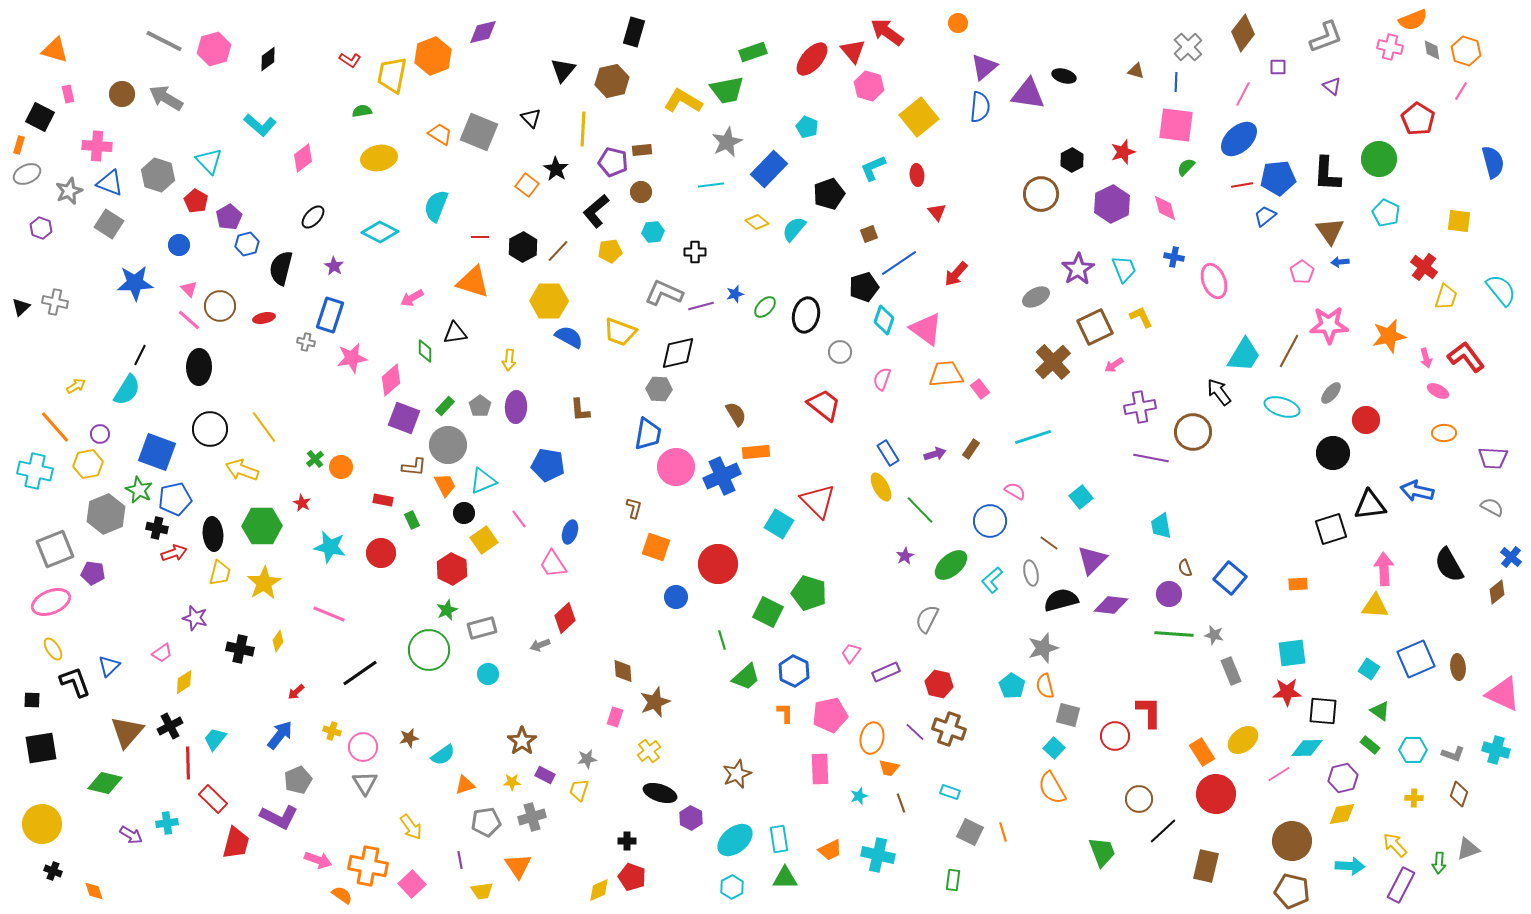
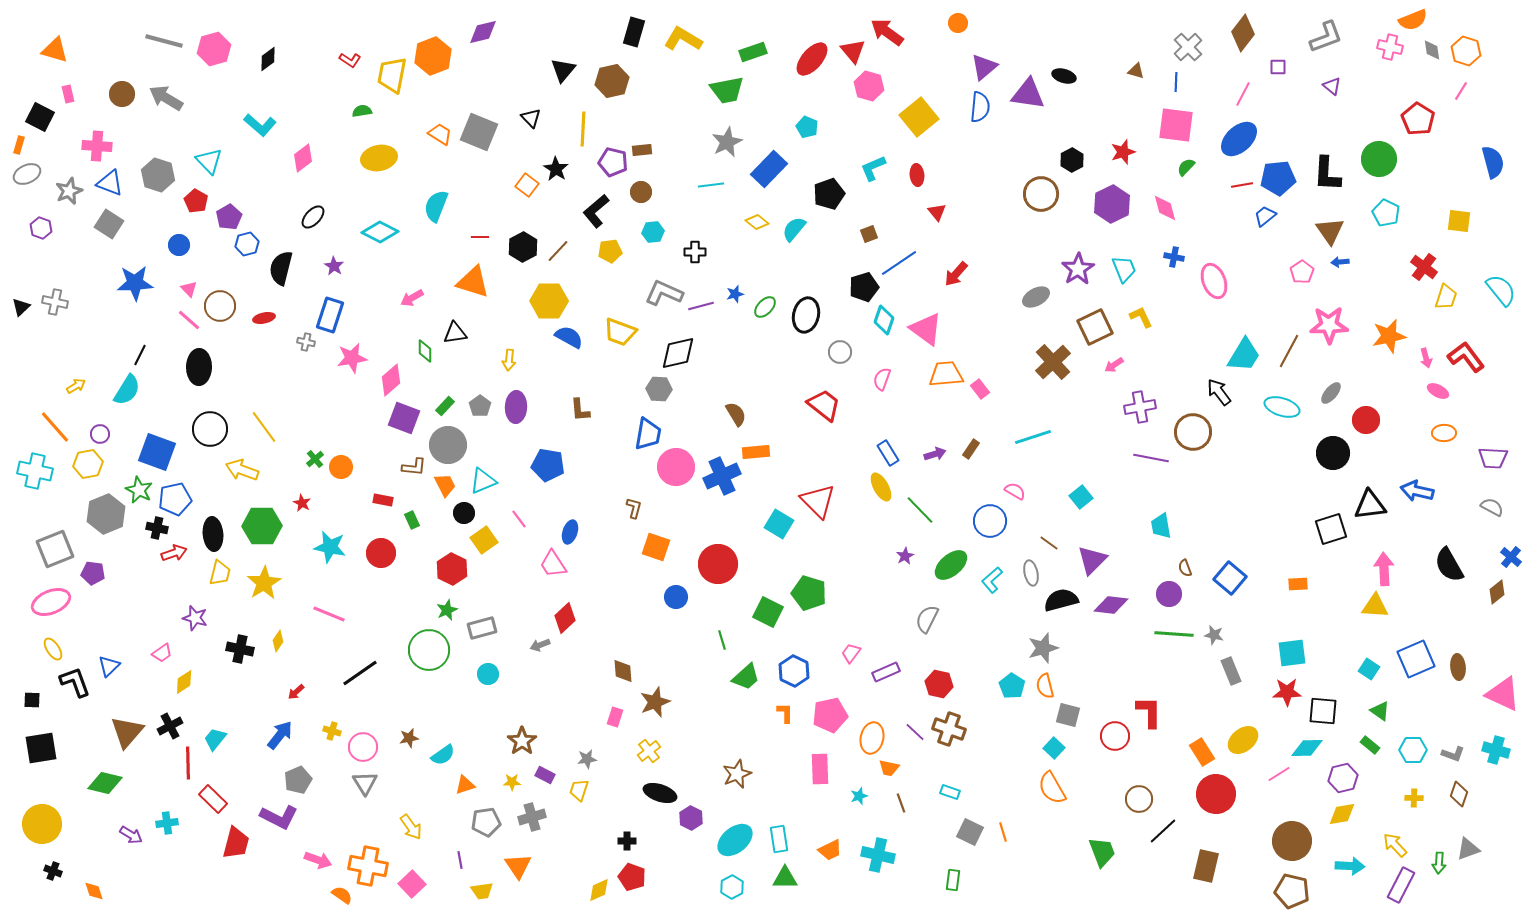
gray line at (164, 41): rotated 12 degrees counterclockwise
yellow L-shape at (683, 101): moved 62 px up
